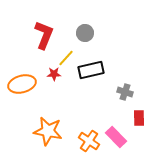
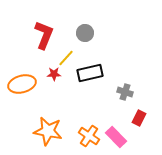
black rectangle: moved 1 px left, 3 px down
red rectangle: rotated 28 degrees clockwise
orange cross: moved 5 px up
